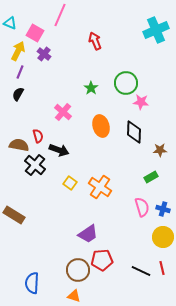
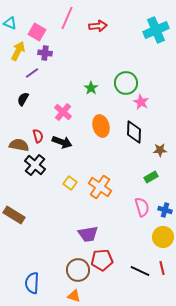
pink line: moved 7 px right, 3 px down
pink square: moved 2 px right, 1 px up
red arrow: moved 3 px right, 15 px up; rotated 108 degrees clockwise
purple cross: moved 1 px right, 1 px up; rotated 32 degrees counterclockwise
purple line: moved 12 px right, 1 px down; rotated 32 degrees clockwise
black semicircle: moved 5 px right, 5 px down
pink star: rotated 21 degrees clockwise
black arrow: moved 3 px right, 8 px up
blue cross: moved 2 px right, 1 px down
purple trapezoid: rotated 25 degrees clockwise
black line: moved 1 px left
